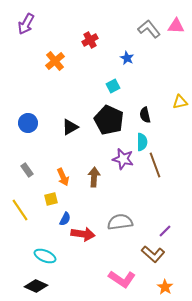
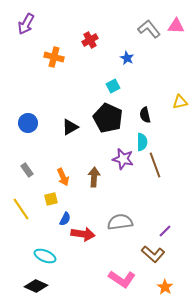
orange cross: moved 1 px left, 4 px up; rotated 36 degrees counterclockwise
black pentagon: moved 1 px left, 2 px up
yellow line: moved 1 px right, 1 px up
